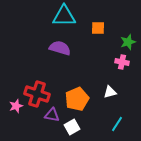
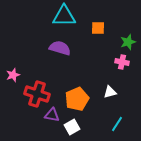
pink star: moved 3 px left, 31 px up
